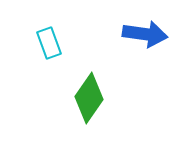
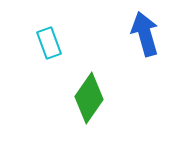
blue arrow: rotated 114 degrees counterclockwise
